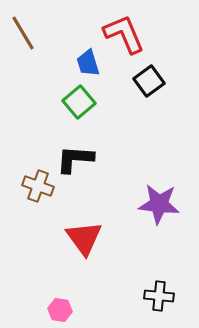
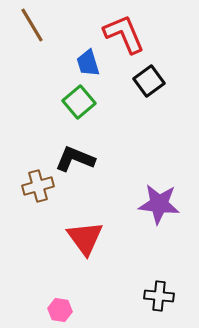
brown line: moved 9 px right, 8 px up
black L-shape: rotated 18 degrees clockwise
brown cross: rotated 36 degrees counterclockwise
red triangle: moved 1 px right
